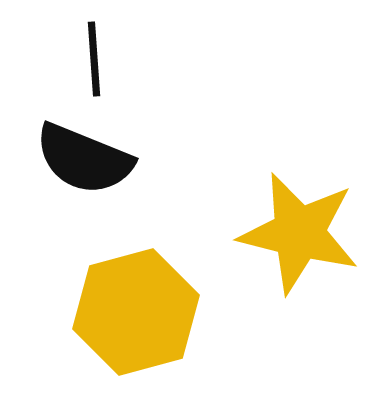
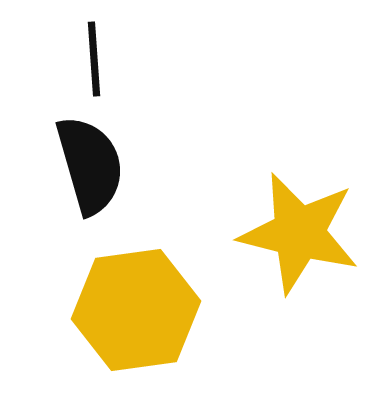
black semicircle: moved 6 px right, 6 px down; rotated 128 degrees counterclockwise
yellow hexagon: moved 2 px up; rotated 7 degrees clockwise
